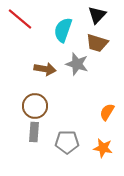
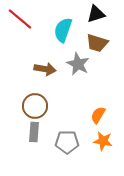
black triangle: moved 1 px left, 1 px up; rotated 30 degrees clockwise
gray star: moved 1 px right; rotated 10 degrees clockwise
orange semicircle: moved 9 px left, 3 px down
orange star: moved 7 px up
